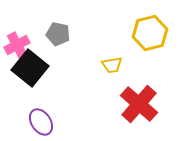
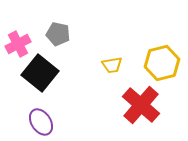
yellow hexagon: moved 12 px right, 30 px down
pink cross: moved 1 px right, 1 px up
black square: moved 10 px right, 5 px down
red cross: moved 2 px right, 1 px down
